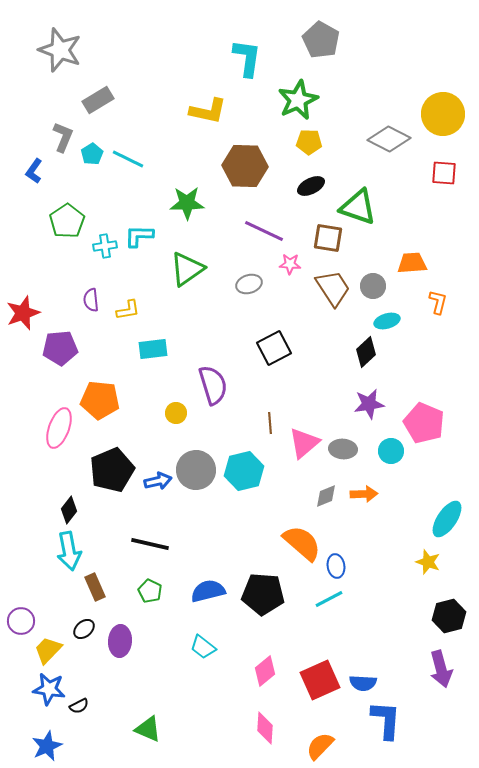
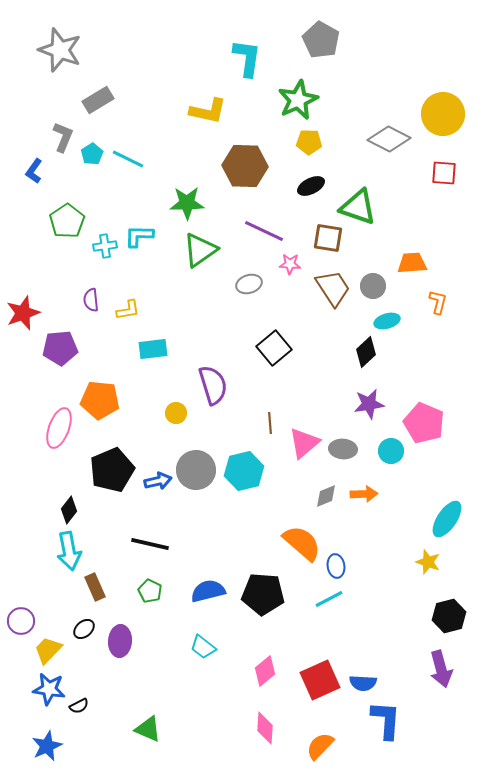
green triangle at (187, 269): moved 13 px right, 19 px up
black square at (274, 348): rotated 12 degrees counterclockwise
